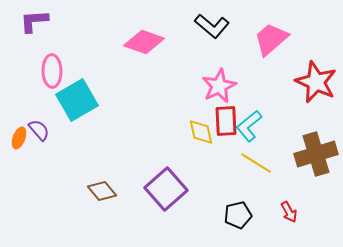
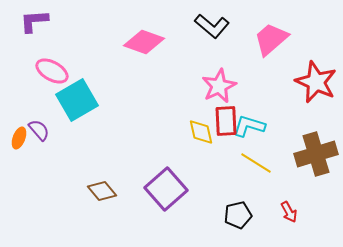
pink ellipse: rotated 60 degrees counterclockwise
cyan L-shape: rotated 56 degrees clockwise
